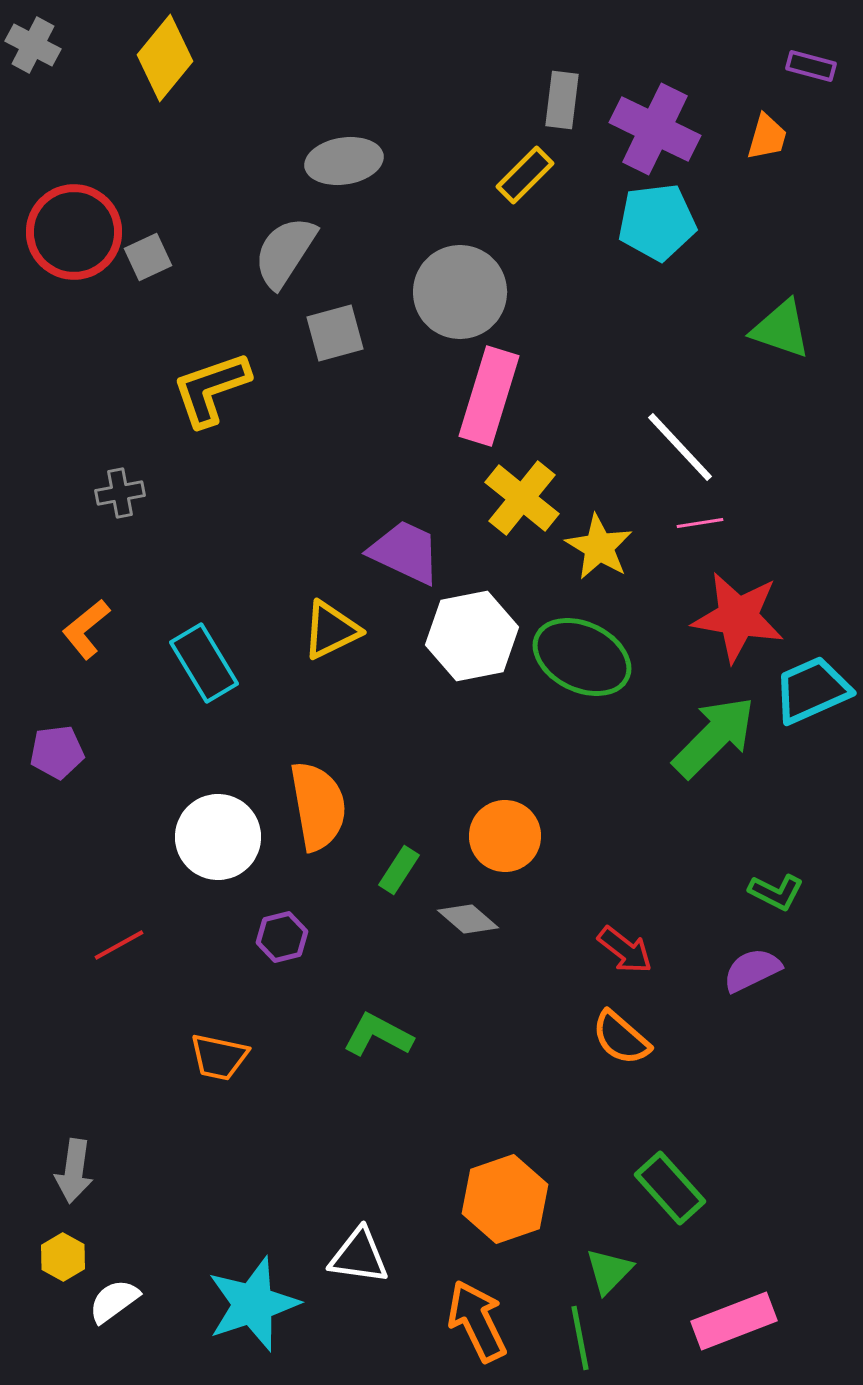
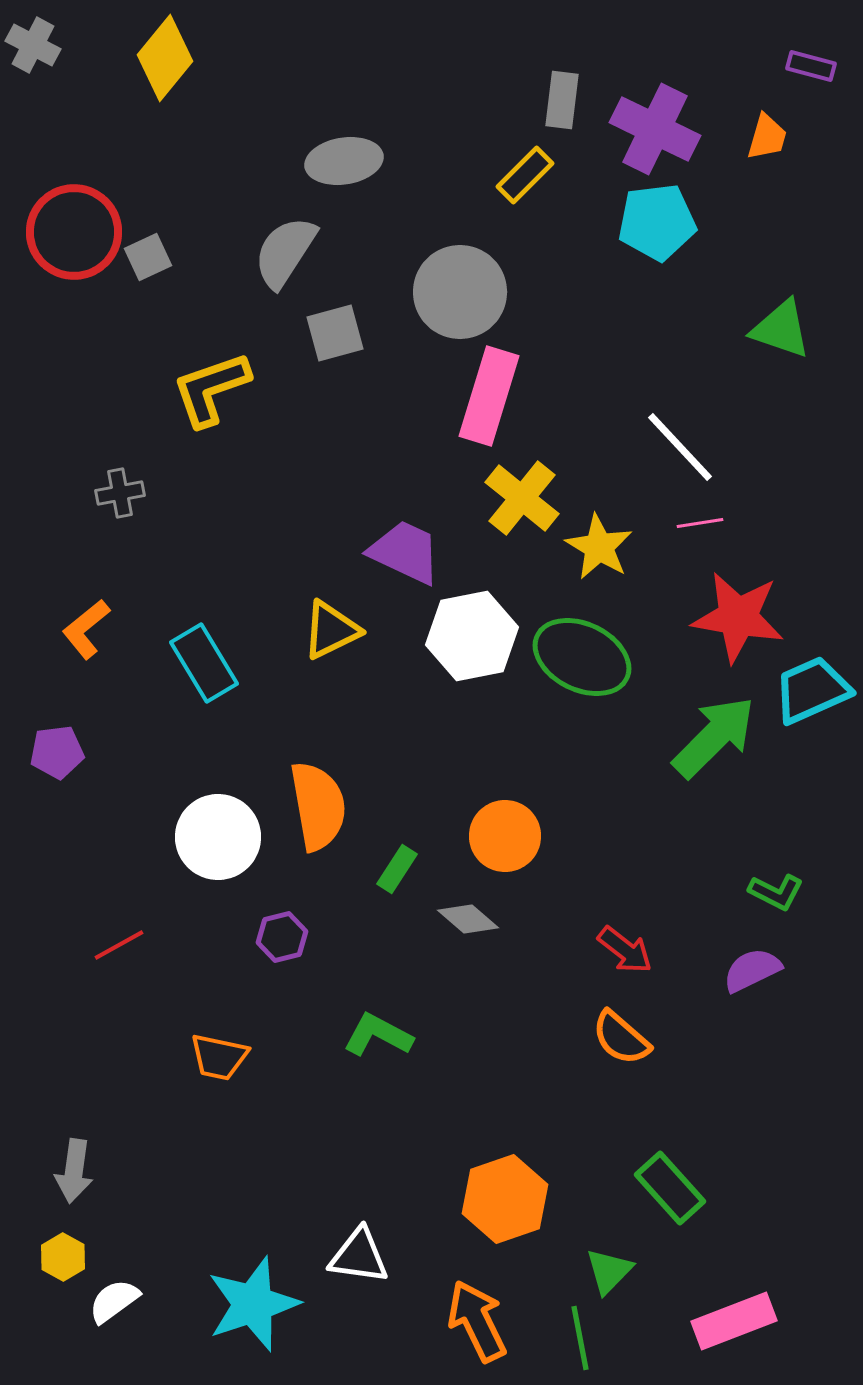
green rectangle at (399, 870): moved 2 px left, 1 px up
